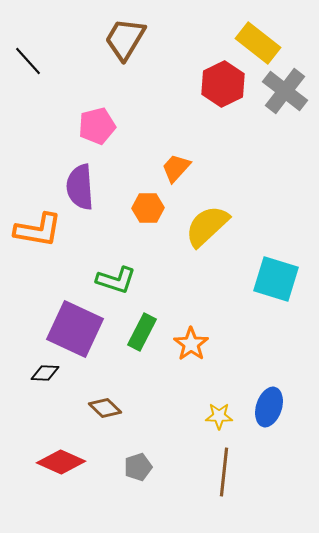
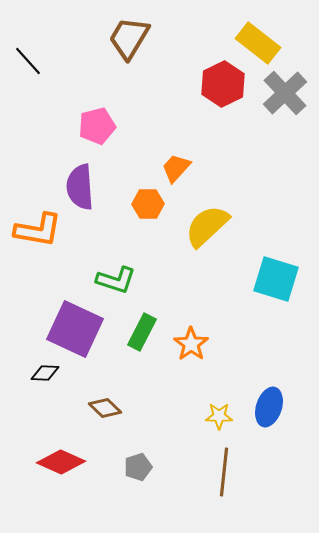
brown trapezoid: moved 4 px right, 1 px up
gray cross: moved 2 px down; rotated 9 degrees clockwise
orange hexagon: moved 4 px up
